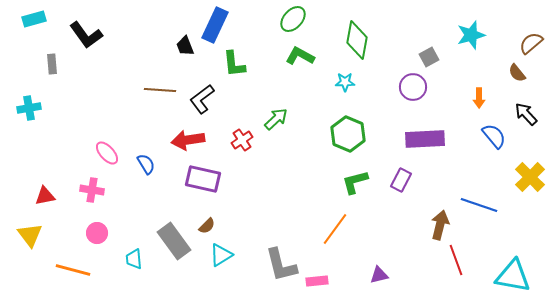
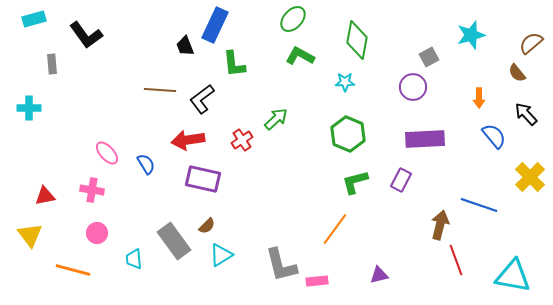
cyan cross at (29, 108): rotated 10 degrees clockwise
